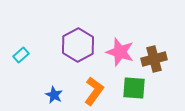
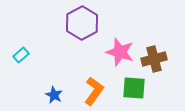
purple hexagon: moved 4 px right, 22 px up
